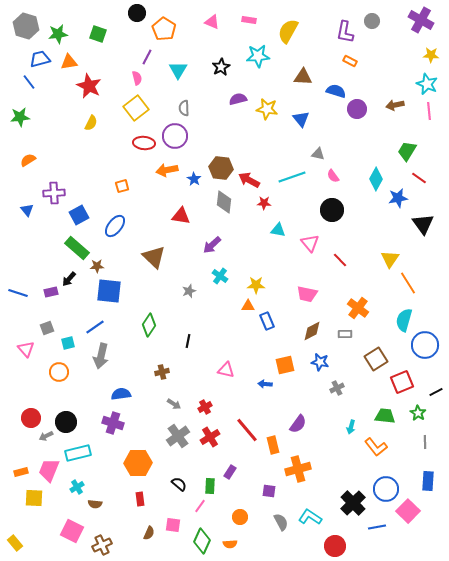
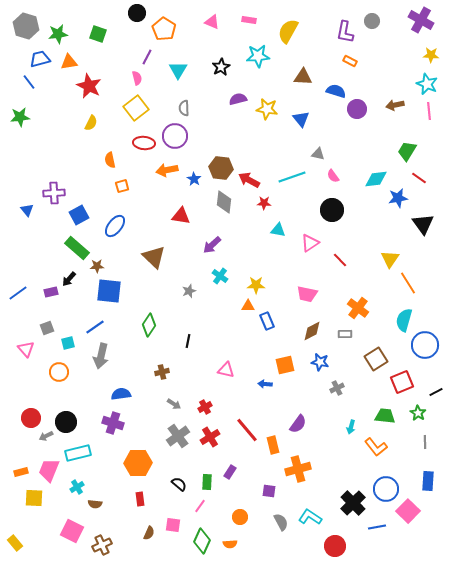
orange semicircle at (28, 160): moved 82 px right; rotated 70 degrees counterclockwise
cyan diamond at (376, 179): rotated 55 degrees clockwise
pink triangle at (310, 243): rotated 36 degrees clockwise
blue line at (18, 293): rotated 54 degrees counterclockwise
green rectangle at (210, 486): moved 3 px left, 4 px up
